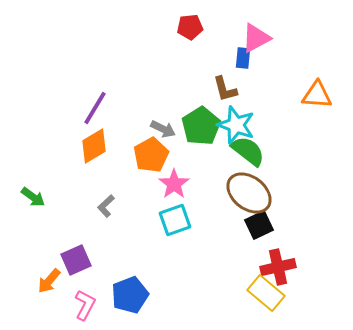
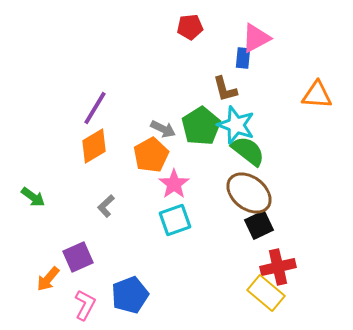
purple square: moved 2 px right, 3 px up
orange arrow: moved 1 px left, 2 px up
